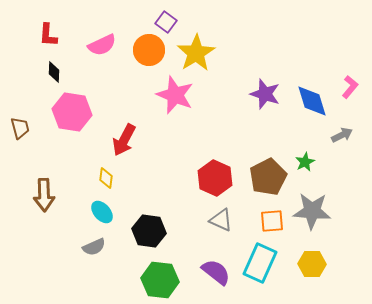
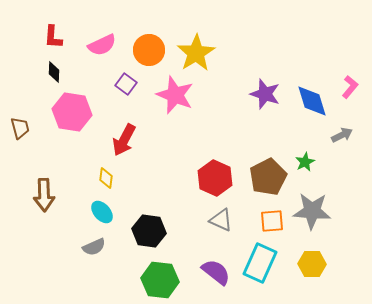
purple square: moved 40 px left, 62 px down
red L-shape: moved 5 px right, 2 px down
